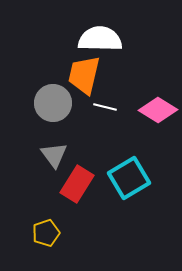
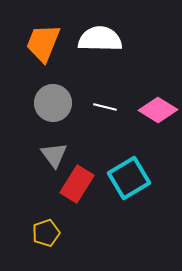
orange trapezoid: moved 41 px left, 32 px up; rotated 9 degrees clockwise
